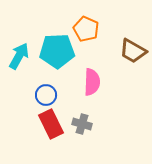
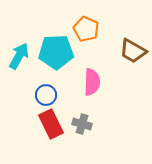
cyan pentagon: moved 1 px left, 1 px down
